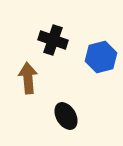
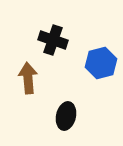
blue hexagon: moved 6 px down
black ellipse: rotated 44 degrees clockwise
